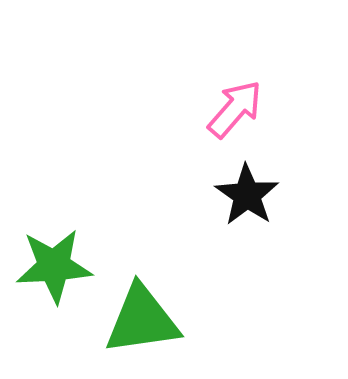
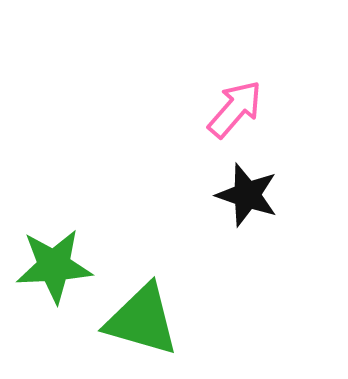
black star: rotated 16 degrees counterclockwise
green triangle: rotated 24 degrees clockwise
